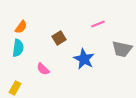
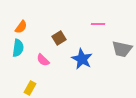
pink line: rotated 24 degrees clockwise
blue star: moved 2 px left
pink semicircle: moved 9 px up
yellow rectangle: moved 15 px right
